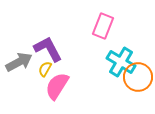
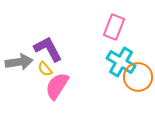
pink rectangle: moved 11 px right, 1 px down
gray arrow: rotated 20 degrees clockwise
yellow semicircle: rotated 70 degrees counterclockwise
